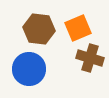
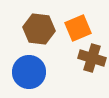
brown cross: moved 2 px right
blue circle: moved 3 px down
